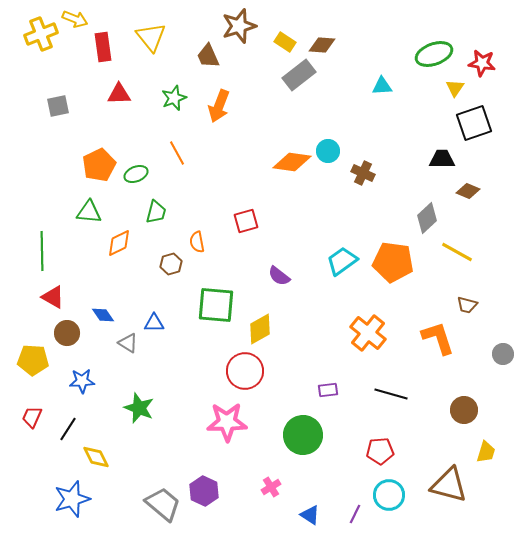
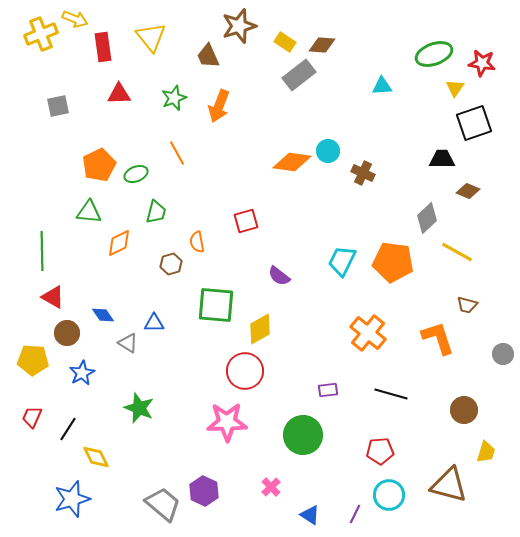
cyan trapezoid at (342, 261): rotated 28 degrees counterclockwise
blue star at (82, 381): moved 8 px up; rotated 25 degrees counterclockwise
pink cross at (271, 487): rotated 12 degrees counterclockwise
